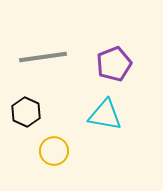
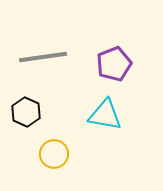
yellow circle: moved 3 px down
